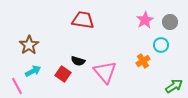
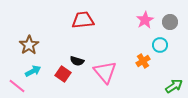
red trapezoid: rotated 15 degrees counterclockwise
cyan circle: moved 1 px left
black semicircle: moved 1 px left
pink line: rotated 24 degrees counterclockwise
